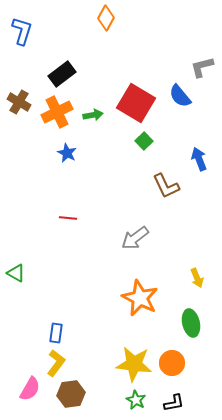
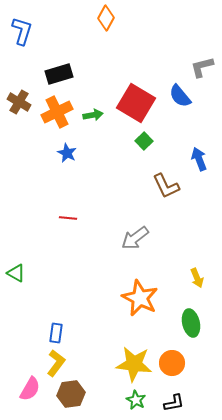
black rectangle: moved 3 px left; rotated 20 degrees clockwise
